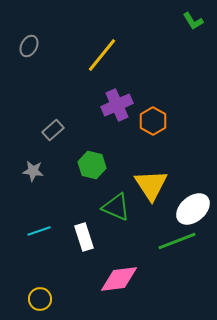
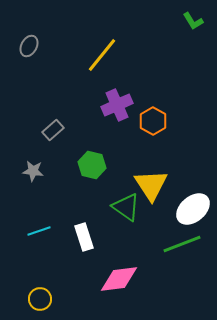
green triangle: moved 10 px right; rotated 12 degrees clockwise
green line: moved 5 px right, 3 px down
